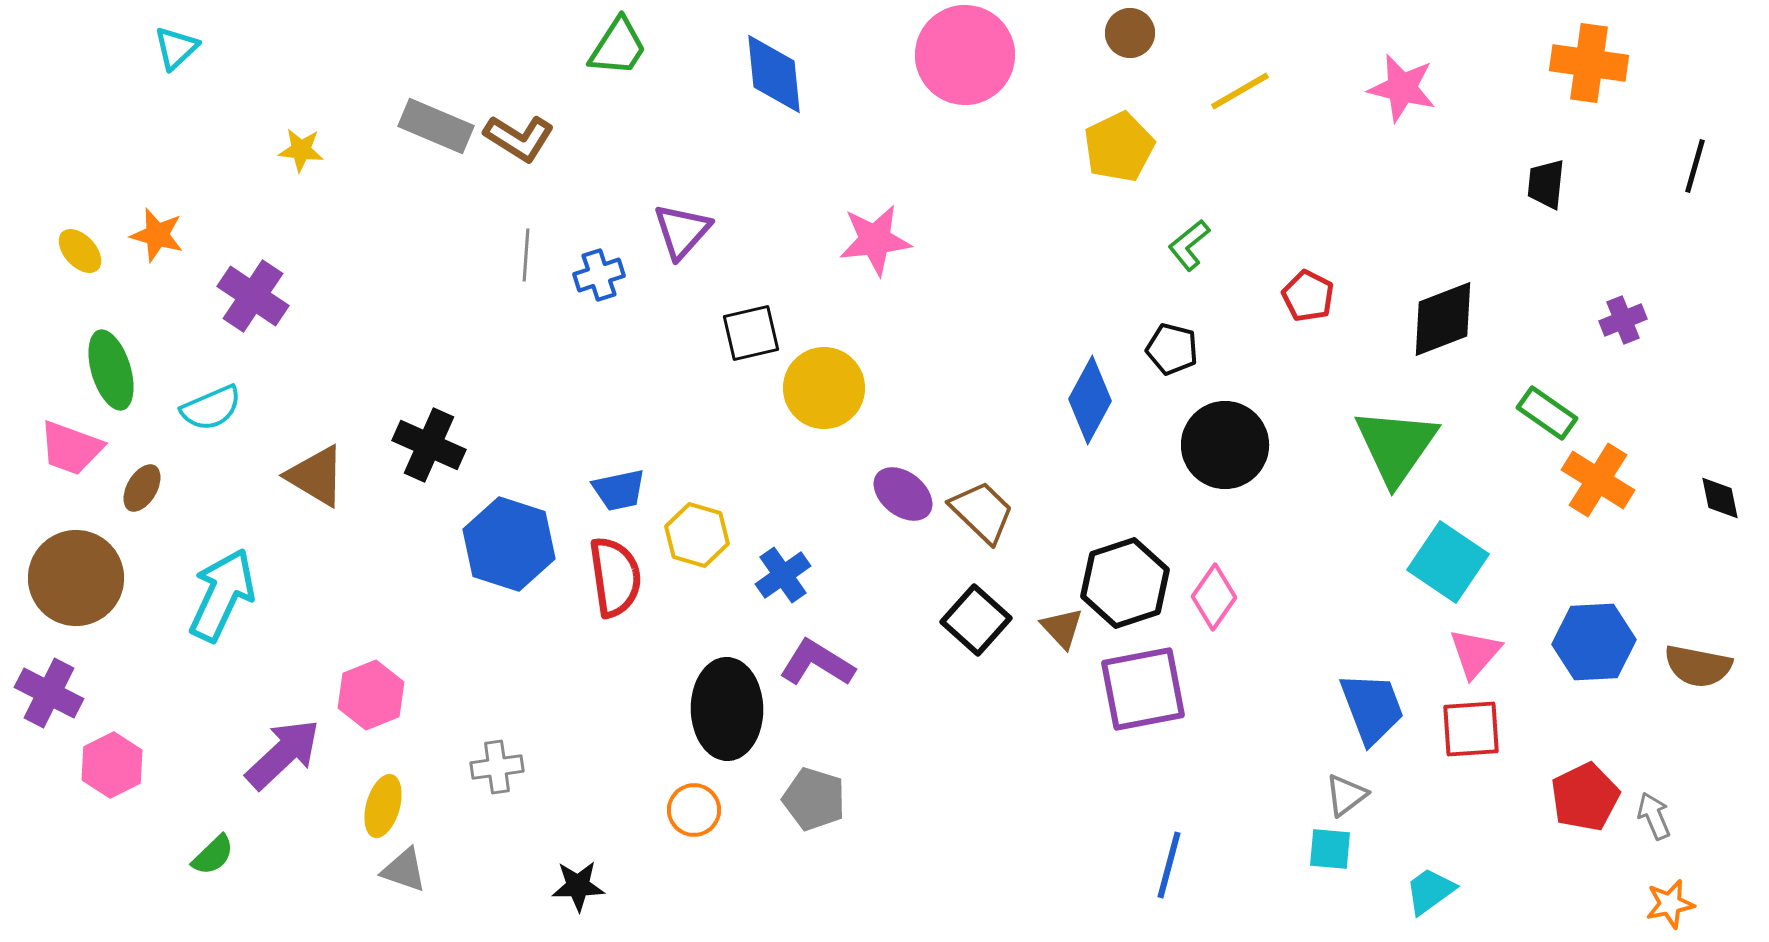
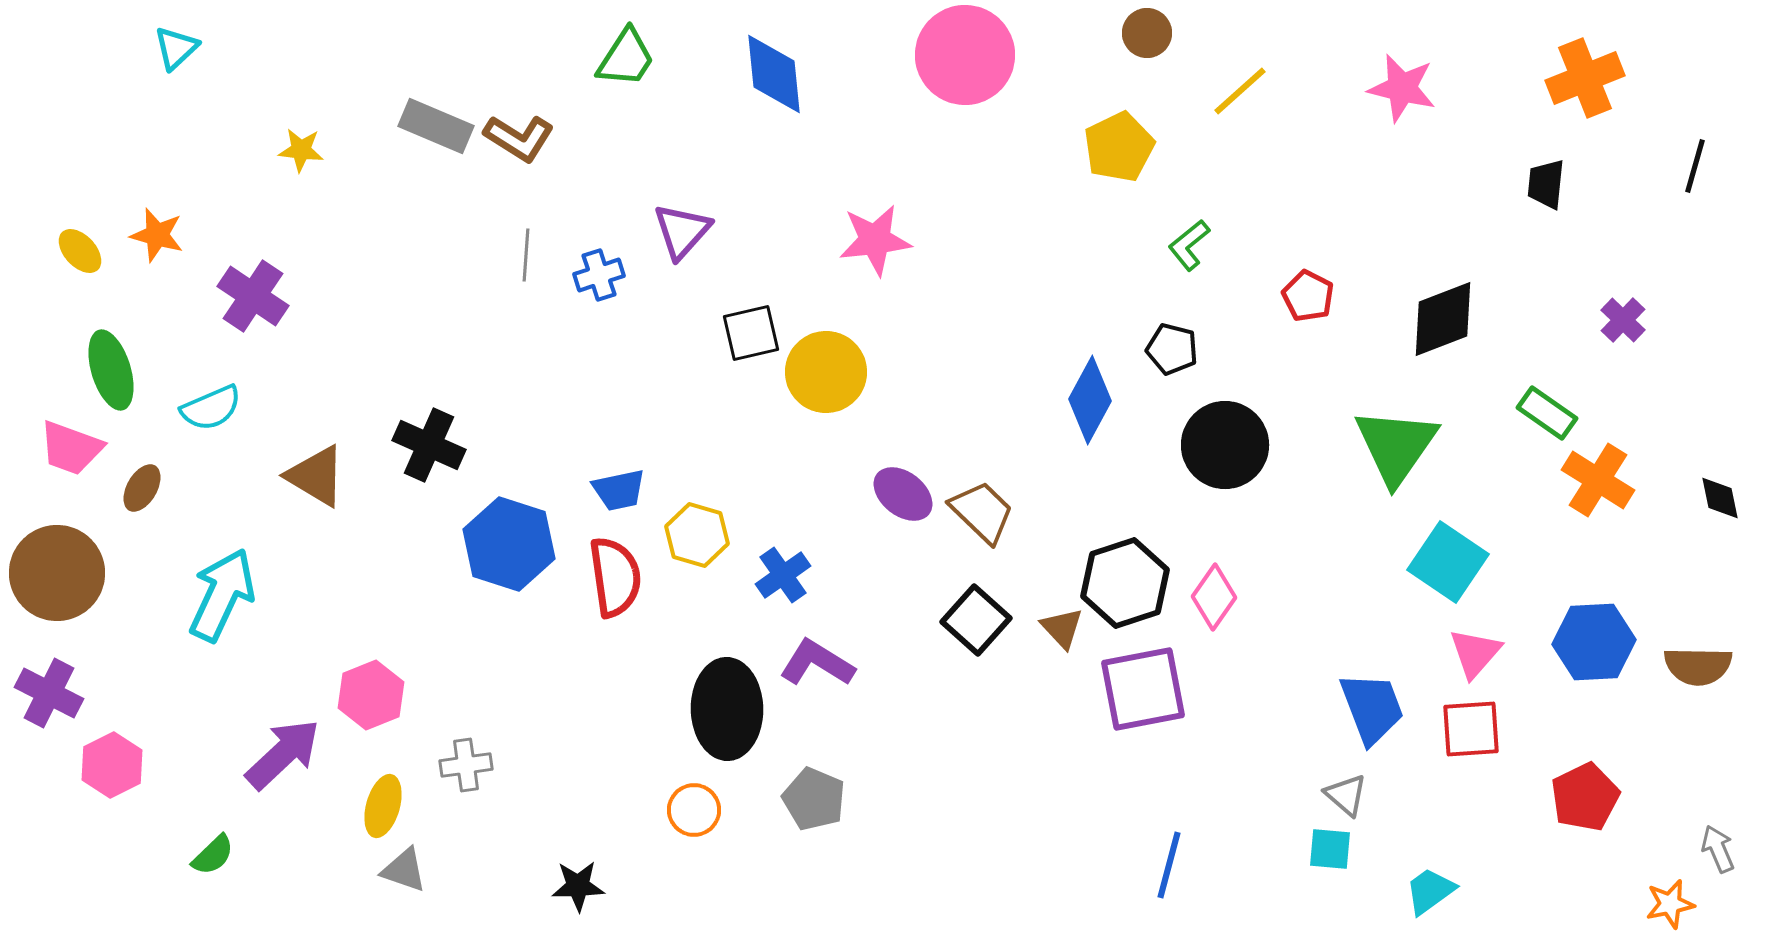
brown circle at (1130, 33): moved 17 px right
green trapezoid at (618, 47): moved 8 px right, 11 px down
orange cross at (1589, 63): moved 4 px left, 15 px down; rotated 30 degrees counterclockwise
yellow line at (1240, 91): rotated 12 degrees counterclockwise
purple cross at (1623, 320): rotated 24 degrees counterclockwise
yellow circle at (824, 388): moved 2 px right, 16 px up
brown circle at (76, 578): moved 19 px left, 5 px up
brown semicircle at (1698, 666): rotated 10 degrees counterclockwise
gray cross at (497, 767): moved 31 px left, 2 px up
gray triangle at (1346, 795): rotated 42 degrees counterclockwise
gray pentagon at (814, 799): rotated 6 degrees clockwise
gray arrow at (1654, 816): moved 64 px right, 33 px down
